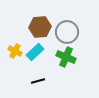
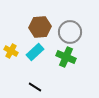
gray circle: moved 3 px right
yellow cross: moved 4 px left
black line: moved 3 px left, 6 px down; rotated 48 degrees clockwise
